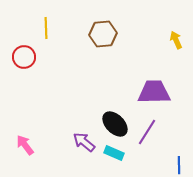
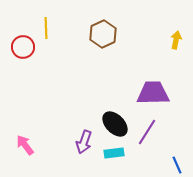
brown hexagon: rotated 20 degrees counterclockwise
yellow arrow: rotated 36 degrees clockwise
red circle: moved 1 px left, 10 px up
purple trapezoid: moved 1 px left, 1 px down
purple arrow: rotated 110 degrees counterclockwise
cyan rectangle: rotated 30 degrees counterclockwise
blue line: moved 2 px left; rotated 24 degrees counterclockwise
